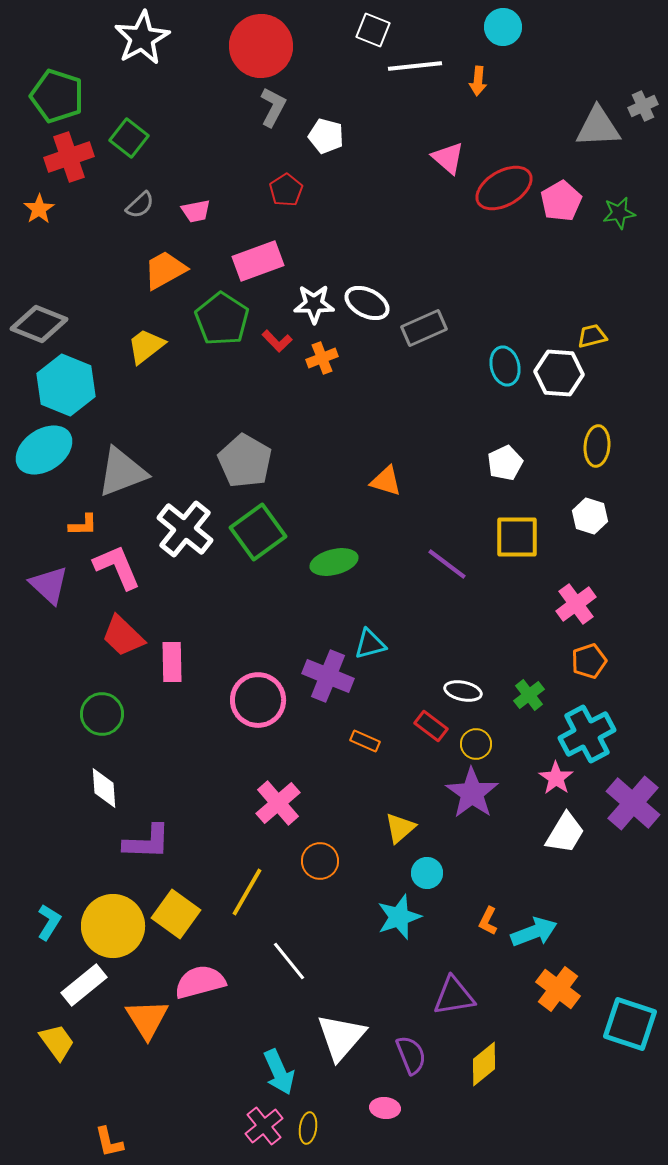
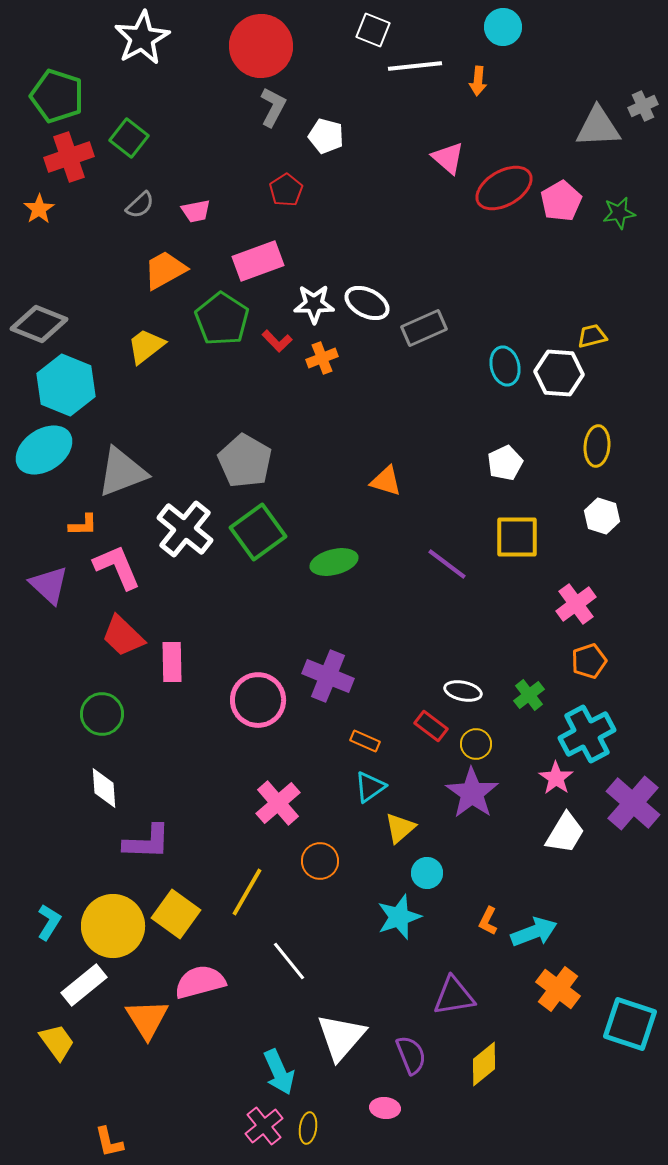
white hexagon at (590, 516): moved 12 px right
cyan triangle at (370, 644): moved 143 px down; rotated 20 degrees counterclockwise
